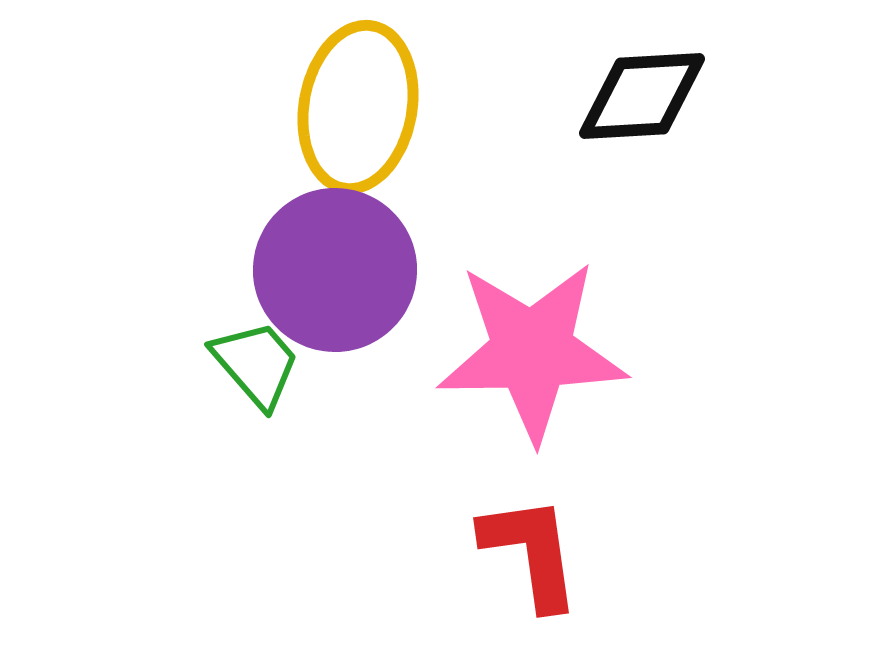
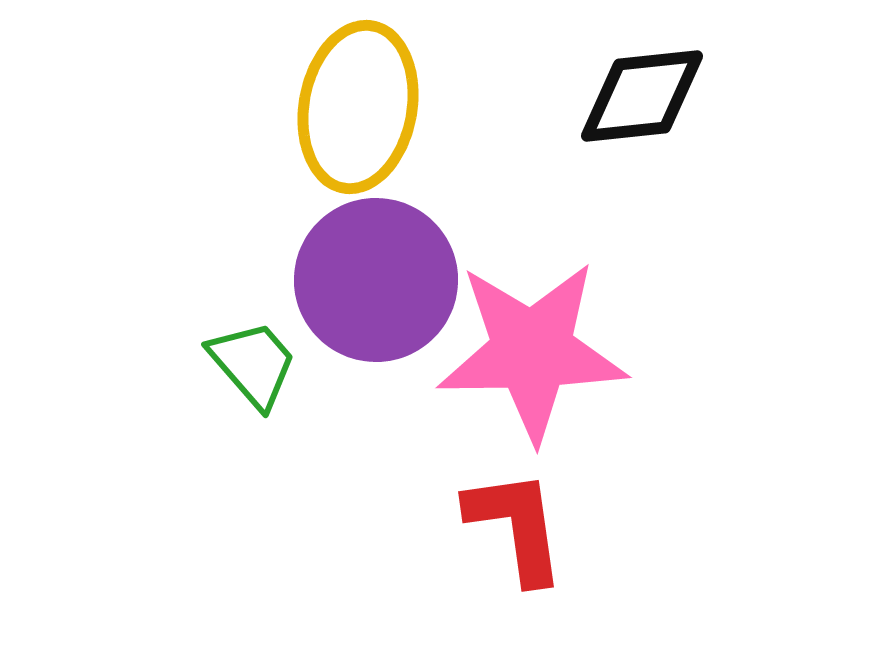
black diamond: rotated 3 degrees counterclockwise
purple circle: moved 41 px right, 10 px down
green trapezoid: moved 3 px left
red L-shape: moved 15 px left, 26 px up
